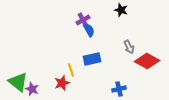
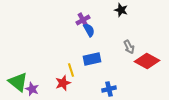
red star: moved 1 px right
blue cross: moved 10 px left
